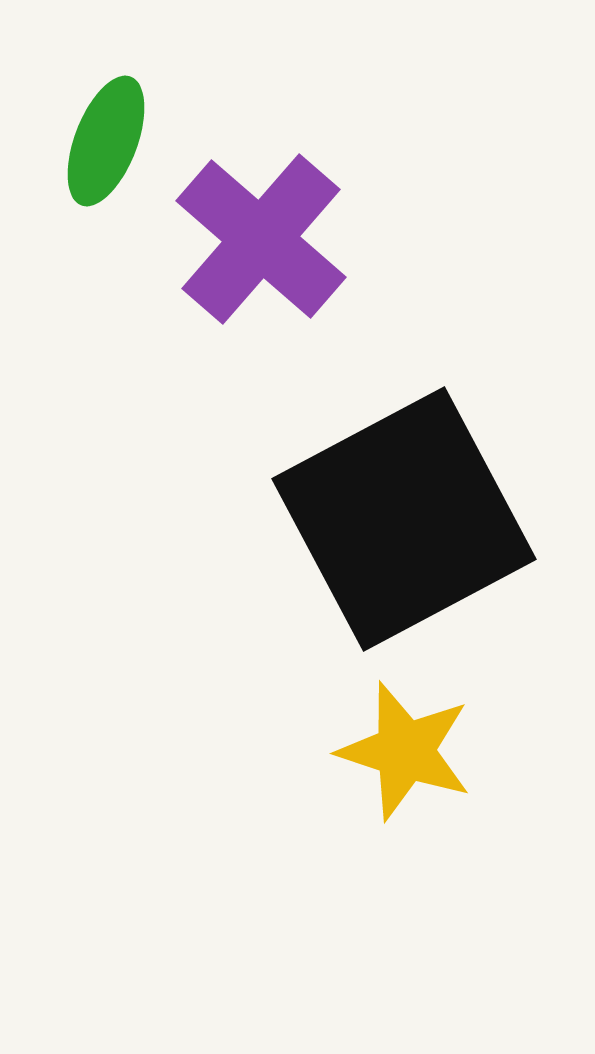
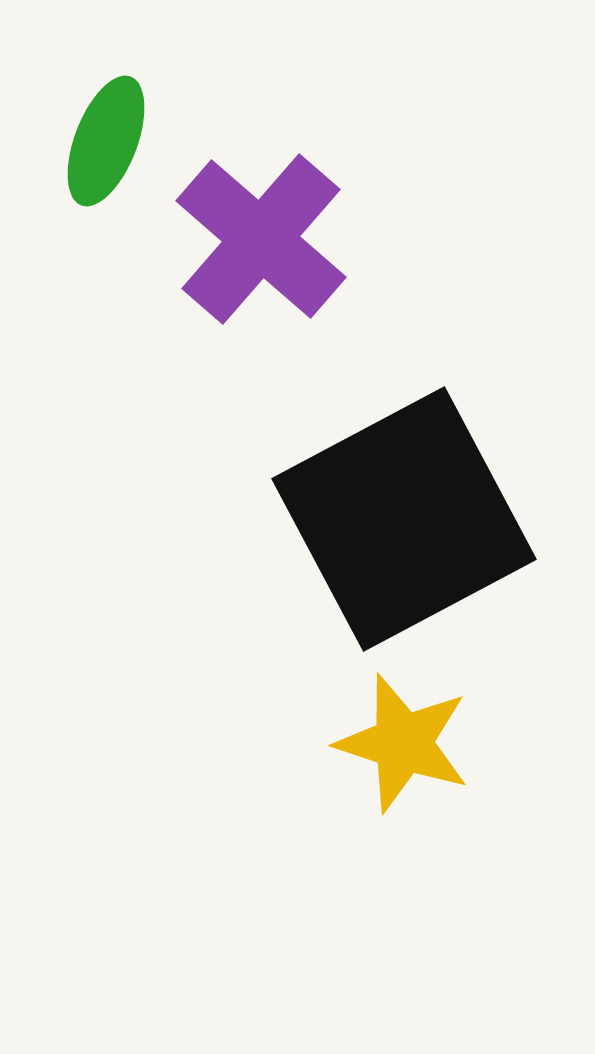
yellow star: moved 2 px left, 8 px up
